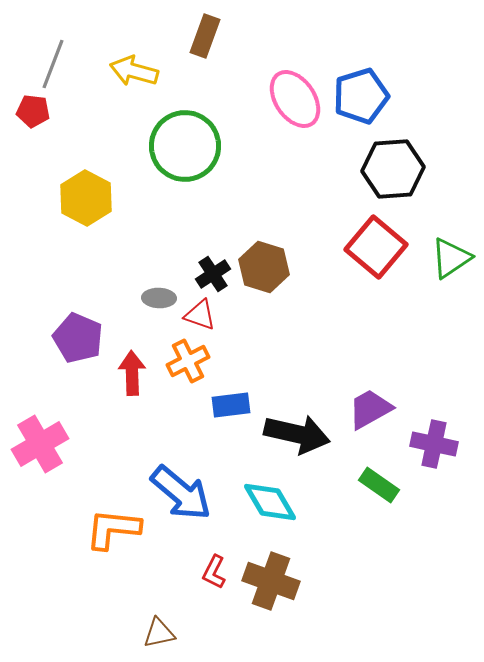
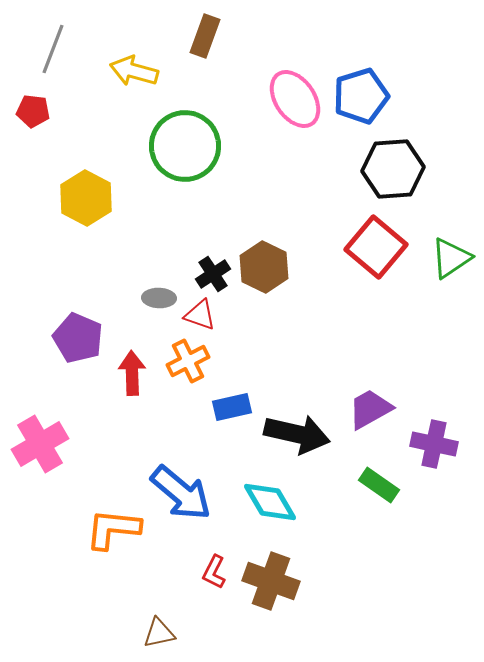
gray line: moved 15 px up
brown hexagon: rotated 9 degrees clockwise
blue rectangle: moved 1 px right, 2 px down; rotated 6 degrees counterclockwise
